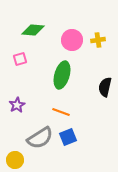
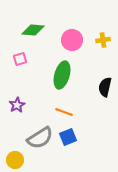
yellow cross: moved 5 px right
orange line: moved 3 px right
